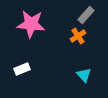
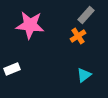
pink star: moved 1 px left, 1 px down
white rectangle: moved 10 px left
cyan triangle: rotated 35 degrees clockwise
